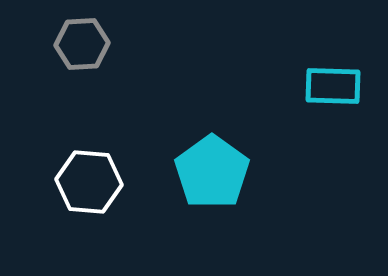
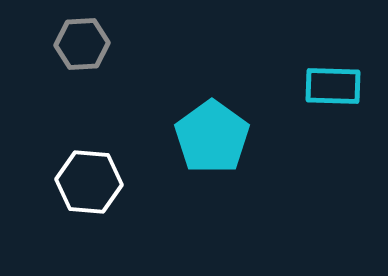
cyan pentagon: moved 35 px up
